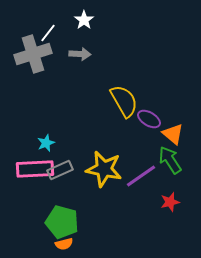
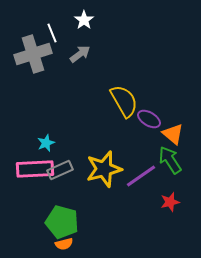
white line: moved 4 px right; rotated 60 degrees counterclockwise
gray arrow: rotated 40 degrees counterclockwise
yellow star: rotated 27 degrees counterclockwise
